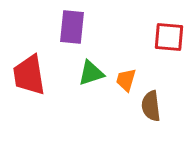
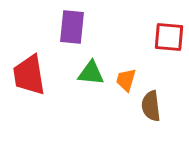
green triangle: rotated 24 degrees clockwise
